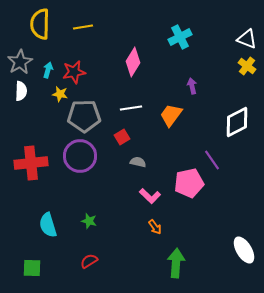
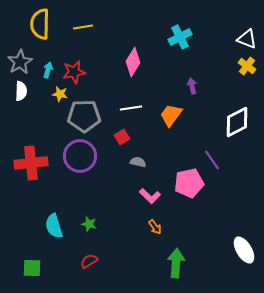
green star: moved 3 px down
cyan semicircle: moved 6 px right, 1 px down
